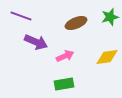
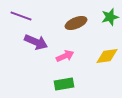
yellow diamond: moved 1 px up
